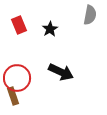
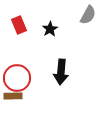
gray semicircle: moved 2 px left; rotated 18 degrees clockwise
black arrow: rotated 70 degrees clockwise
brown rectangle: rotated 72 degrees counterclockwise
